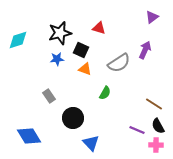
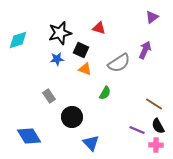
black circle: moved 1 px left, 1 px up
